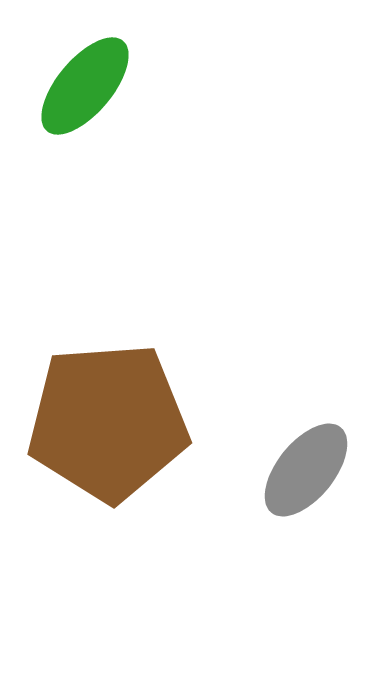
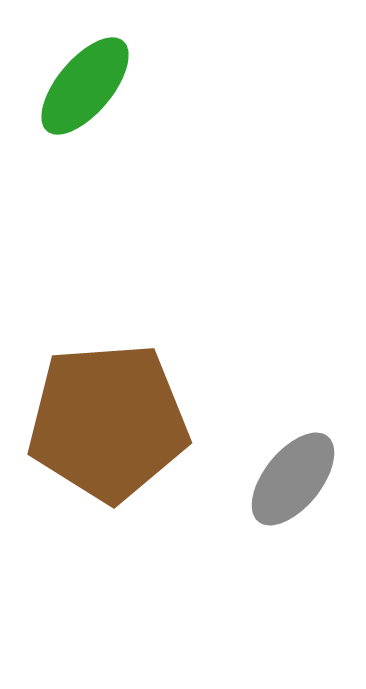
gray ellipse: moved 13 px left, 9 px down
